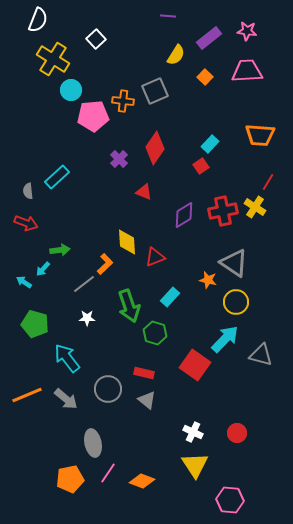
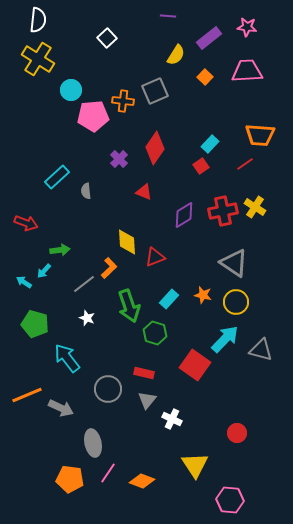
white semicircle at (38, 20): rotated 15 degrees counterclockwise
pink star at (247, 31): moved 4 px up
white square at (96, 39): moved 11 px right, 1 px up
yellow cross at (53, 59): moved 15 px left
red line at (268, 182): moved 23 px left, 18 px up; rotated 24 degrees clockwise
gray semicircle at (28, 191): moved 58 px right
orange L-shape at (105, 264): moved 4 px right, 4 px down
cyan arrow at (43, 269): moved 1 px right, 2 px down
orange star at (208, 280): moved 5 px left, 15 px down
cyan rectangle at (170, 297): moved 1 px left, 2 px down
white star at (87, 318): rotated 21 degrees clockwise
gray triangle at (261, 355): moved 5 px up
gray arrow at (66, 399): moved 5 px left, 9 px down; rotated 15 degrees counterclockwise
gray triangle at (147, 400): rotated 30 degrees clockwise
white cross at (193, 432): moved 21 px left, 13 px up
orange pentagon at (70, 479): rotated 20 degrees clockwise
